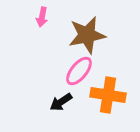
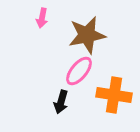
pink arrow: moved 1 px down
orange cross: moved 6 px right
black arrow: rotated 40 degrees counterclockwise
